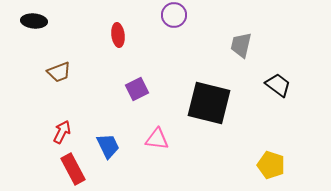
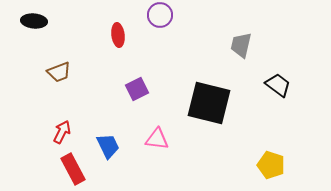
purple circle: moved 14 px left
